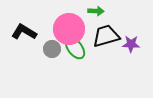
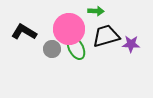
green ellipse: moved 1 px right; rotated 10 degrees clockwise
